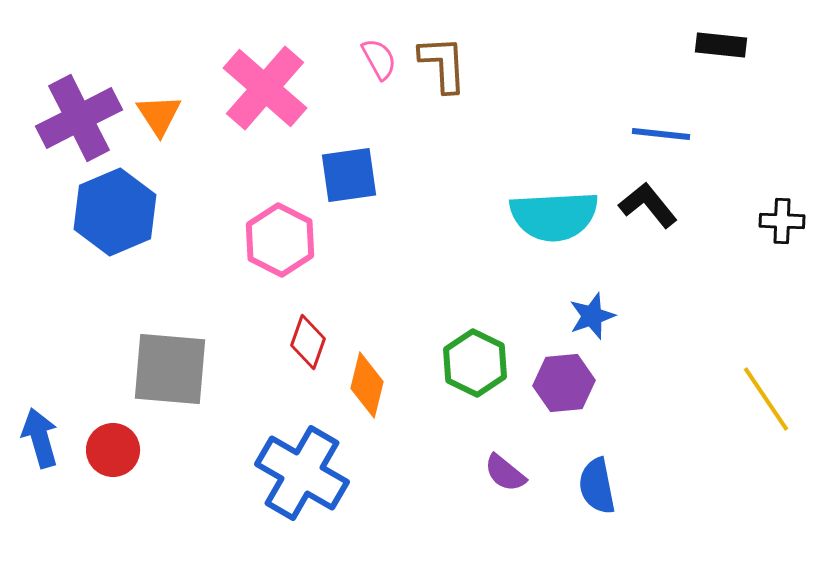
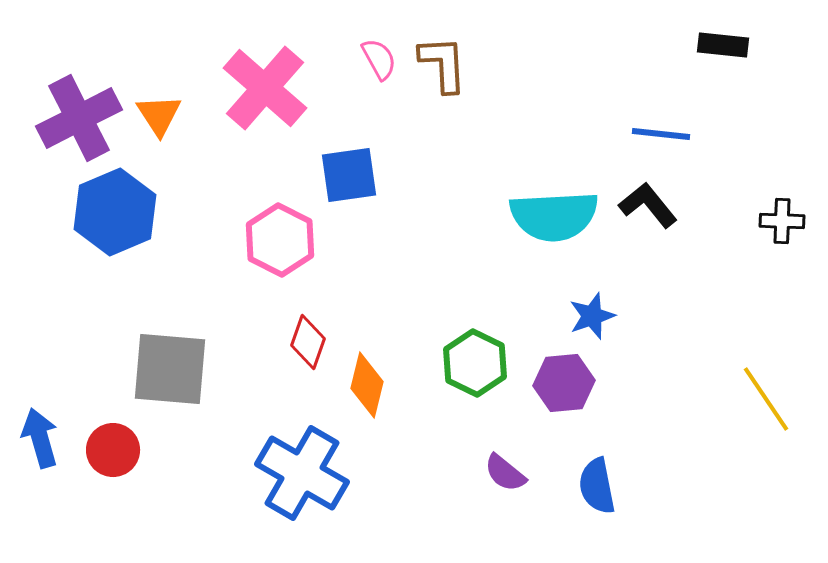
black rectangle: moved 2 px right
